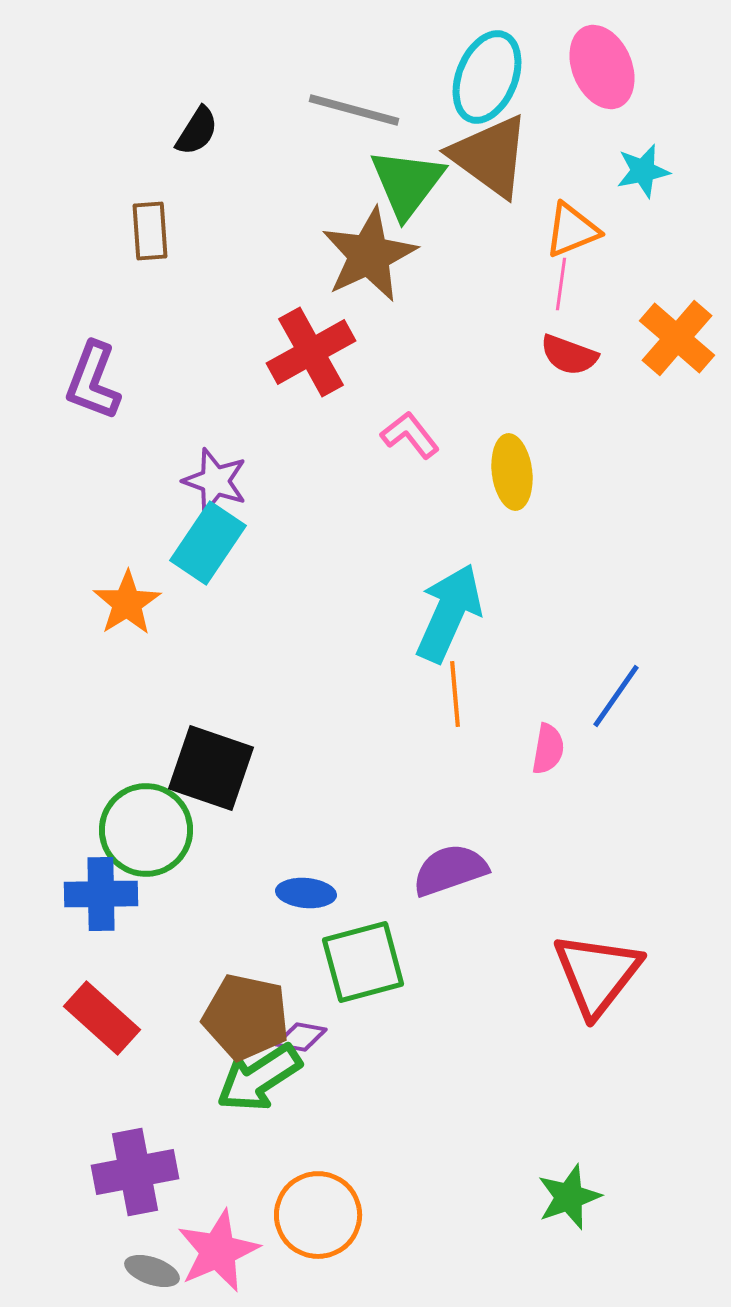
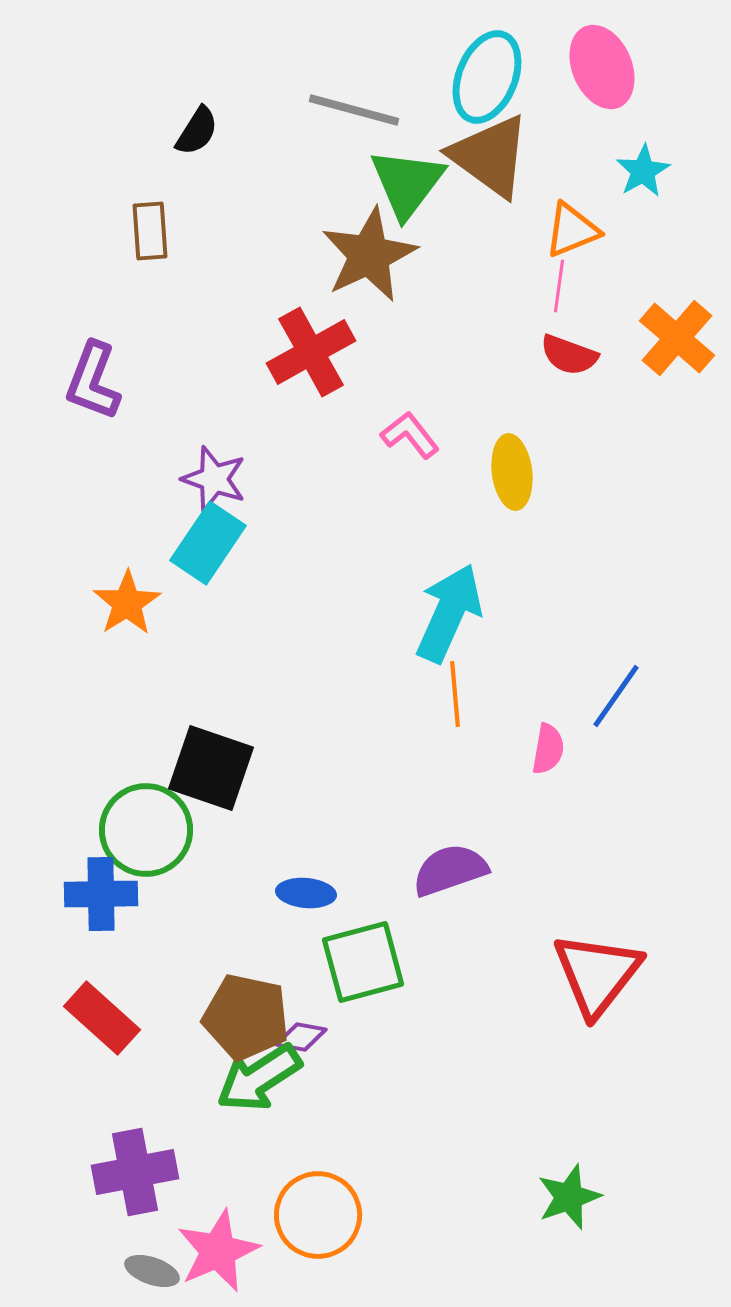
cyan star: rotated 18 degrees counterclockwise
pink line: moved 2 px left, 2 px down
purple star: moved 1 px left, 2 px up
